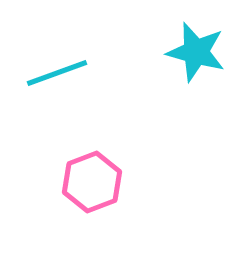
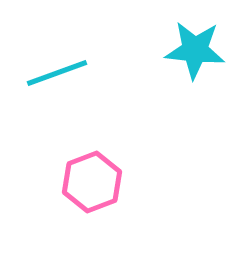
cyan star: moved 1 px left, 2 px up; rotated 10 degrees counterclockwise
